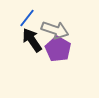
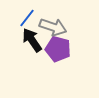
gray arrow: moved 2 px left, 3 px up
purple pentagon: rotated 15 degrees counterclockwise
